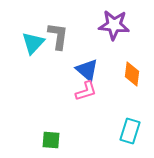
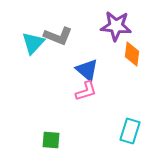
purple star: moved 2 px right, 1 px down
gray L-shape: rotated 104 degrees clockwise
orange diamond: moved 20 px up
